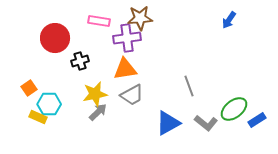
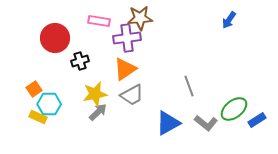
orange triangle: rotated 25 degrees counterclockwise
orange square: moved 5 px right, 1 px down
